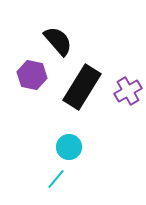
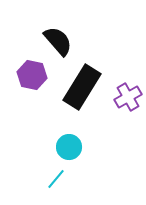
purple cross: moved 6 px down
